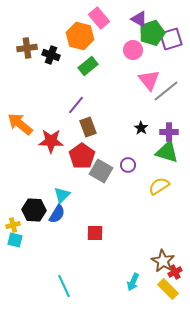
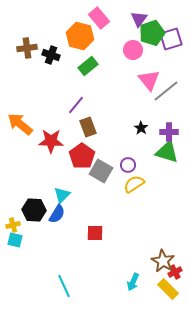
purple triangle: rotated 36 degrees clockwise
yellow semicircle: moved 25 px left, 2 px up
